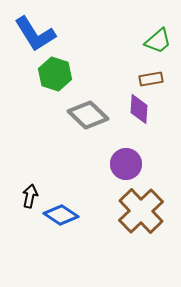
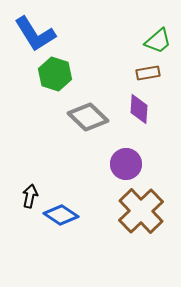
brown rectangle: moved 3 px left, 6 px up
gray diamond: moved 2 px down
